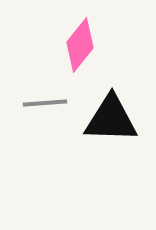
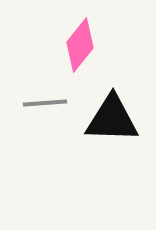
black triangle: moved 1 px right
